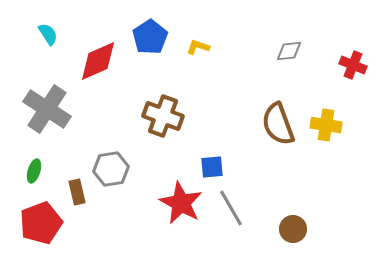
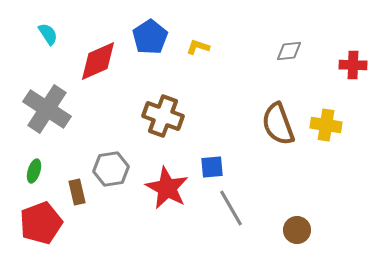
red cross: rotated 20 degrees counterclockwise
red star: moved 14 px left, 15 px up
brown circle: moved 4 px right, 1 px down
